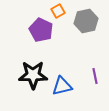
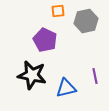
orange square: rotated 24 degrees clockwise
purple pentagon: moved 4 px right, 10 px down
black star: moved 1 px left; rotated 12 degrees clockwise
blue triangle: moved 4 px right, 2 px down
